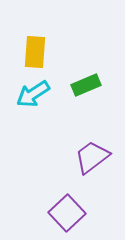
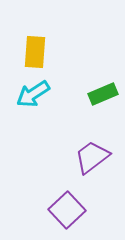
green rectangle: moved 17 px right, 9 px down
purple square: moved 3 px up
